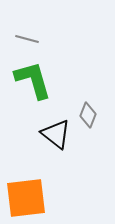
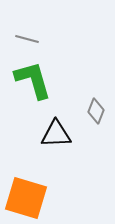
gray diamond: moved 8 px right, 4 px up
black triangle: rotated 40 degrees counterclockwise
orange square: rotated 24 degrees clockwise
